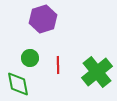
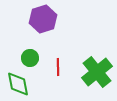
red line: moved 2 px down
